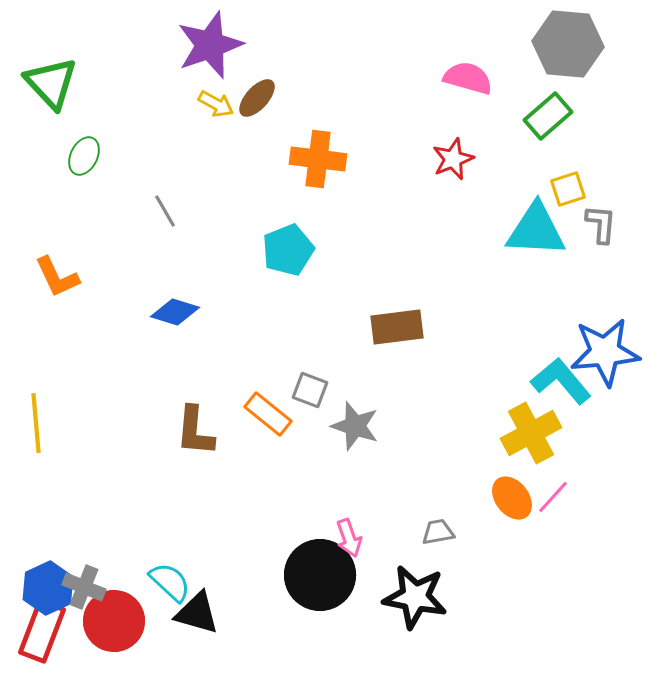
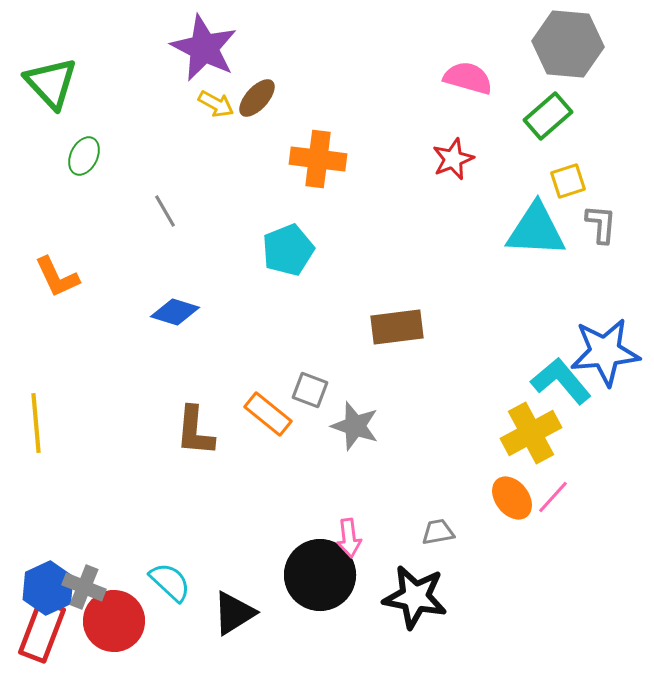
purple star: moved 6 px left, 3 px down; rotated 26 degrees counterclockwise
yellow square: moved 8 px up
pink arrow: rotated 12 degrees clockwise
black triangle: moved 37 px right; rotated 48 degrees counterclockwise
